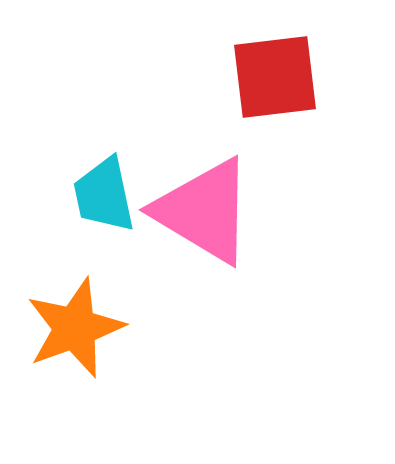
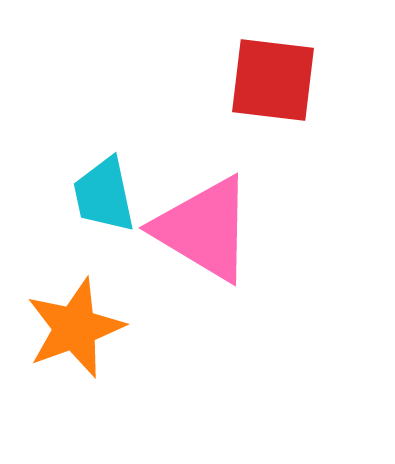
red square: moved 2 px left, 3 px down; rotated 14 degrees clockwise
pink triangle: moved 18 px down
